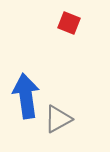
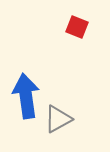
red square: moved 8 px right, 4 px down
